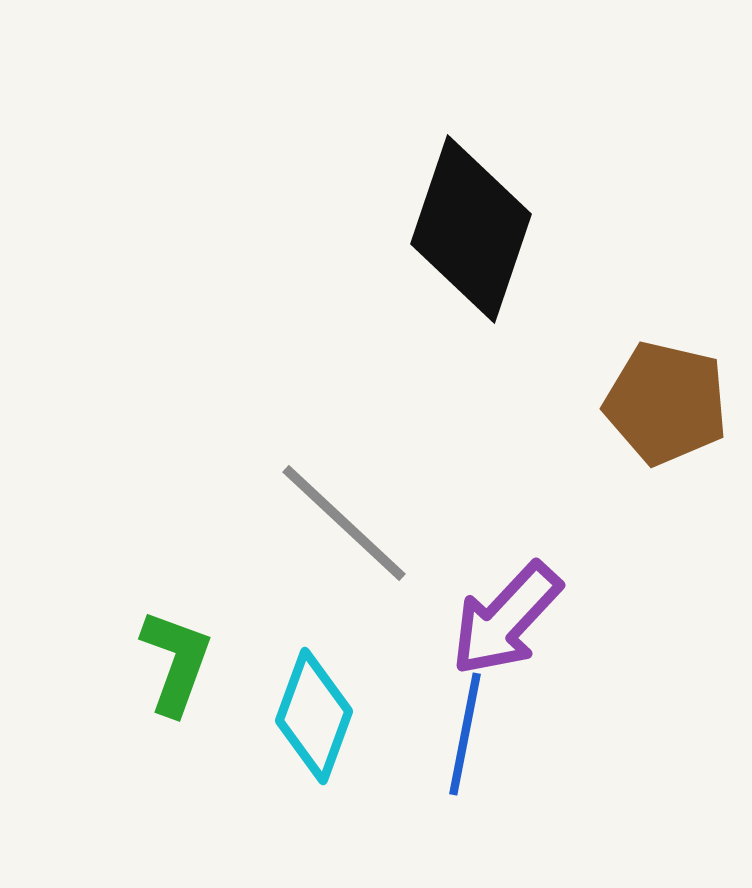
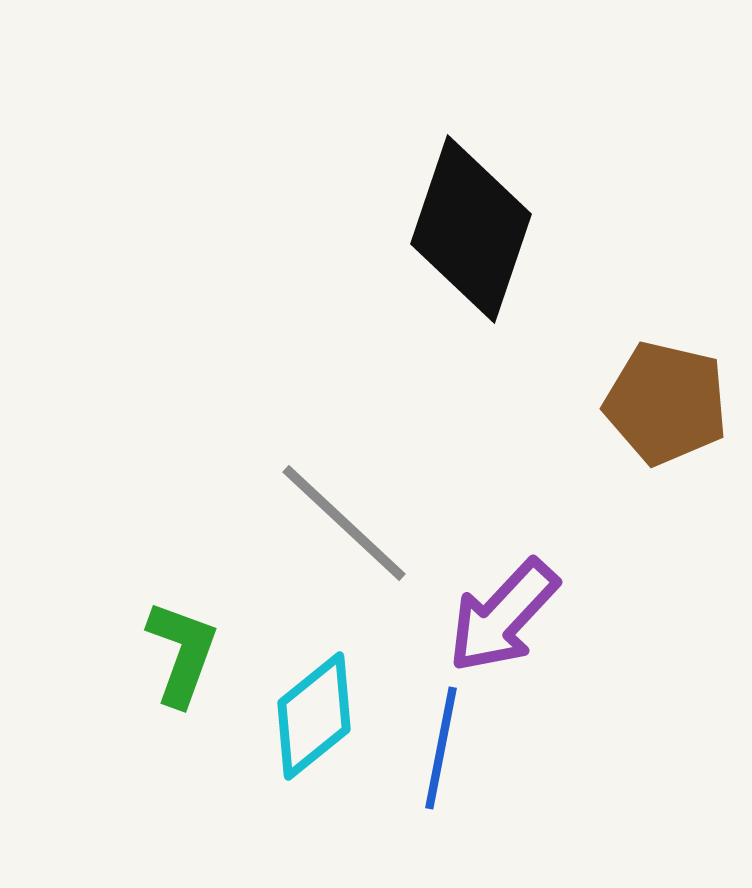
purple arrow: moved 3 px left, 3 px up
green L-shape: moved 6 px right, 9 px up
cyan diamond: rotated 31 degrees clockwise
blue line: moved 24 px left, 14 px down
